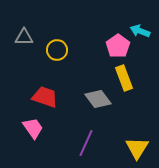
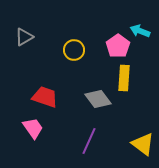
gray triangle: rotated 30 degrees counterclockwise
yellow circle: moved 17 px right
yellow rectangle: rotated 25 degrees clockwise
purple line: moved 3 px right, 2 px up
yellow triangle: moved 6 px right, 4 px up; rotated 25 degrees counterclockwise
